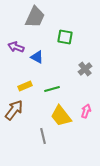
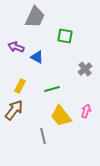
green square: moved 1 px up
yellow rectangle: moved 5 px left; rotated 40 degrees counterclockwise
